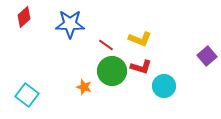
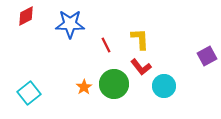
red diamond: moved 2 px right, 1 px up; rotated 15 degrees clockwise
yellow L-shape: rotated 115 degrees counterclockwise
red line: rotated 28 degrees clockwise
purple square: rotated 12 degrees clockwise
red L-shape: rotated 35 degrees clockwise
green circle: moved 2 px right, 13 px down
orange star: rotated 21 degrees clockwise
cyan square: moved 2 px right, 2 px up; rotated 15 degrees clockwise
